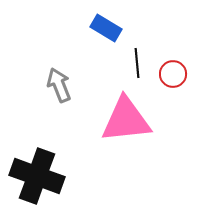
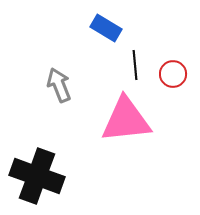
black line: moved 2 px left, 2 px down
